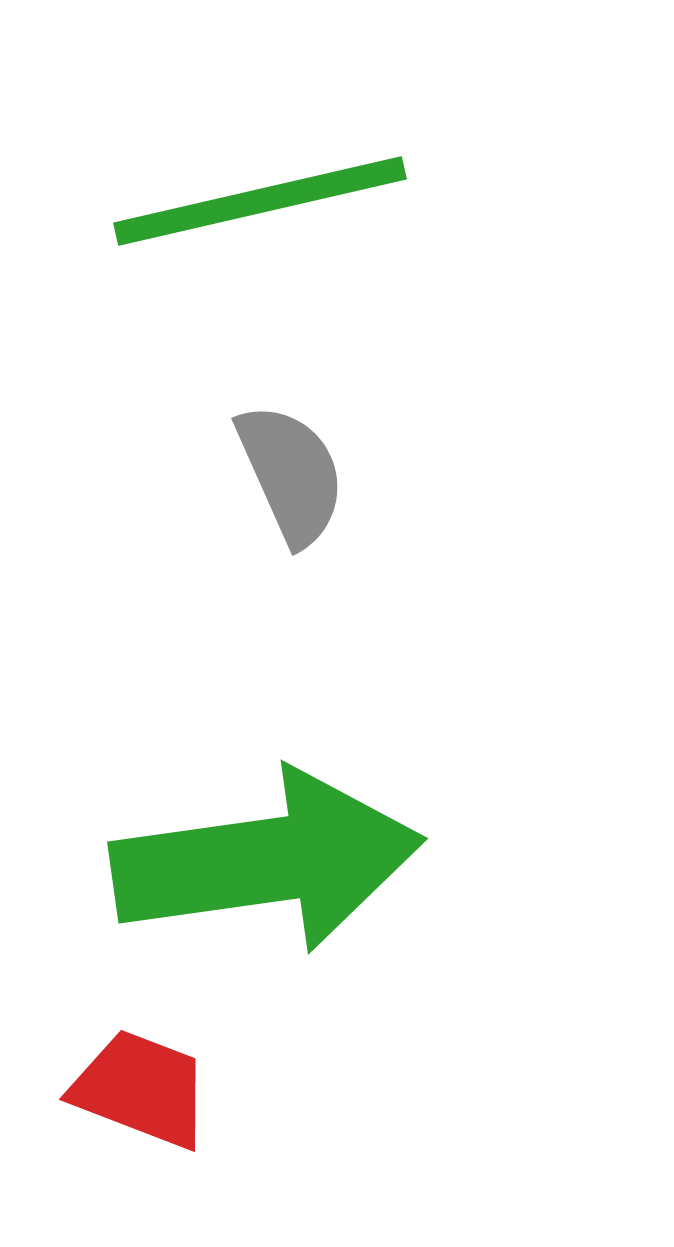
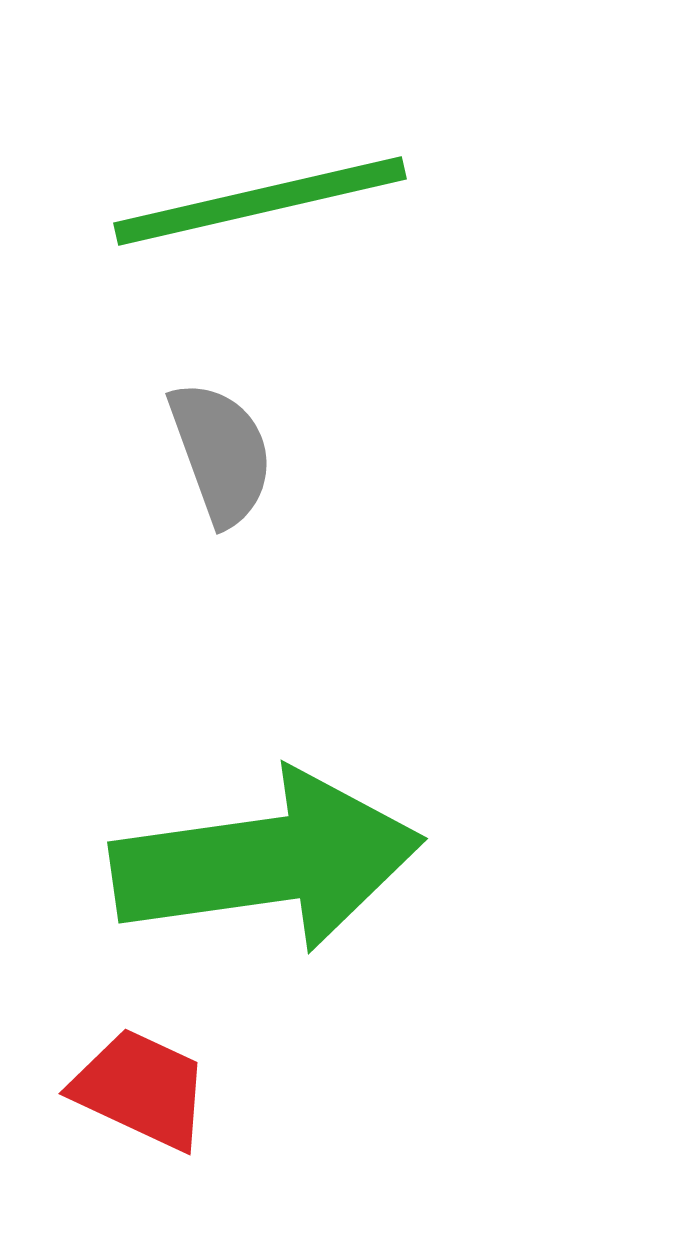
gray semicircle: moved 70 px left, 21 px up; rotated 4 degrees clockwise
red trapezoid: rotated 4 degrees clockwise
